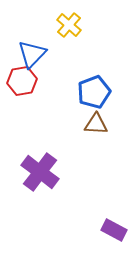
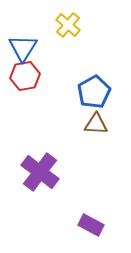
yellow cross: moved 1 px left
blue triangle: moved 9 px left, 6 px up; rotated 12 degrees counterclockwise
red hexagon: moved 3 px right, 5 px up
blue pentagon: rotated 8 degrees counterclockwise
purple rectangle: moved 23 px left, 5 px up
